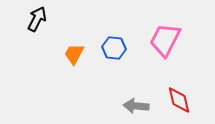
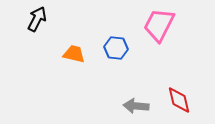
pink trapezoid: moved 6 px left, 15 px up
blue hexagon: moved 2 px right
orange trapezoid: rotated 75 degrees clockwise
